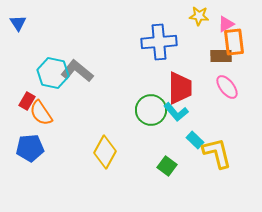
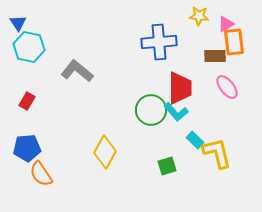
brown rectangle: moved 6 px left
cyan hexagon: moved 24 px left, 26 px up
orange semicircle: moved 61 px down
blue pentagon: moved 3 px left
green square: rotated 36 degrees clockwise
